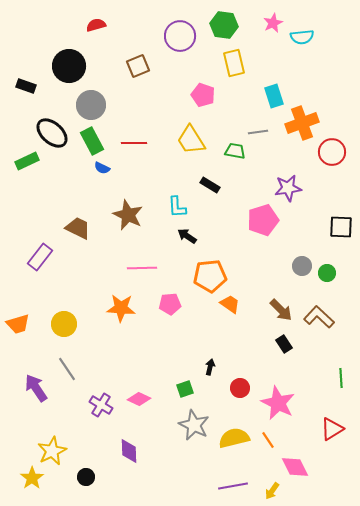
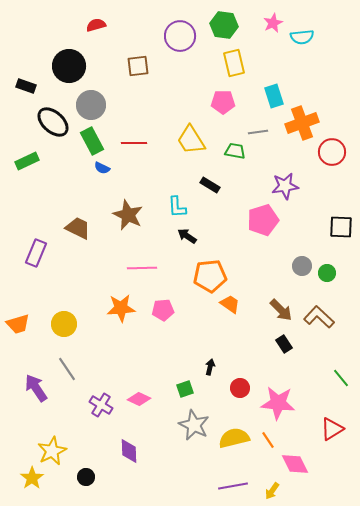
brown square at (138, 66): rotated 15 degrees clockwise
pink pentagon at (203, 95): moved 20 px right, 7 px down; rotated 20 degrees counterclockwise
black ellipse at (52, 133): moved 1 px right, 11 px up
purple star at (288, 188): moved 3 px left, 2 px up
purple rectangle at (40, 257): moved 4 px left, 4 px up; rotated 16 degrees counterclockwise
pink pentagon at (170, 304): moved 7 px left, 6 px down
orange star at (121, 308): rotated 8 degrees counterclockwise
green line at (341, 378): rotated 36 degrees counterclockwise
pink star at (278, 403): rotated 20 degrees counterclockwise
pink diamond at (295, 467): moved 3 px up
